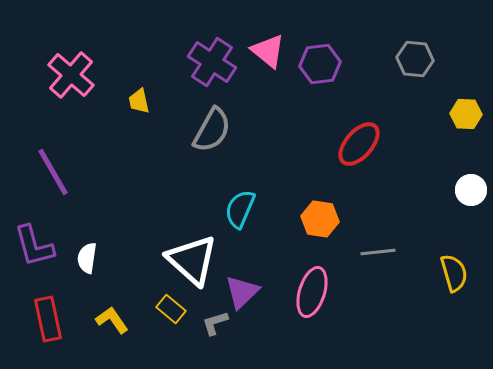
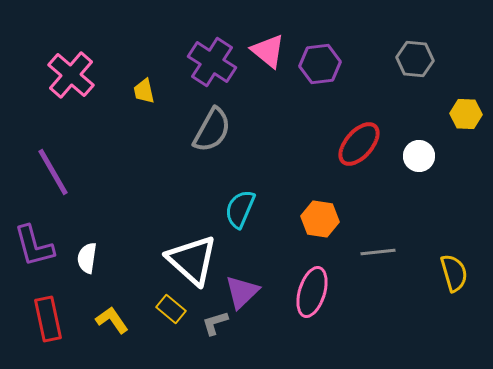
yellow trapezoid: moved 5 px right, 10 px up
white circle: moved 52 px left, 34 px up
